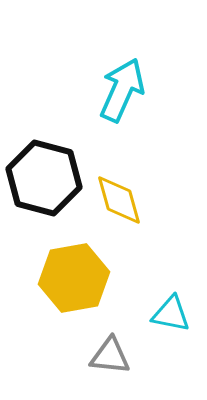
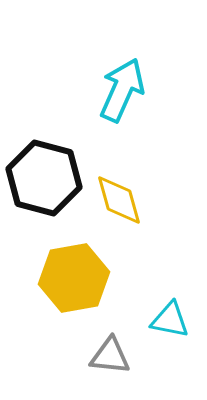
cyan triangle: moved 1 px left, 6 px down
